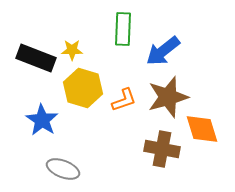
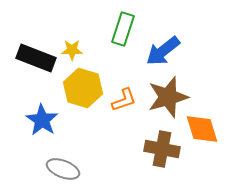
green rectangle: rotated 16 degrees clockwise
